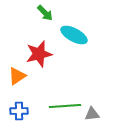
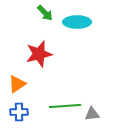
cyan ellipse: moved 3 px right, 13 px up; rotated 28 degrees counterclockwise
orange triangle: moved 8 px down
blue cross: moved 1 px down
